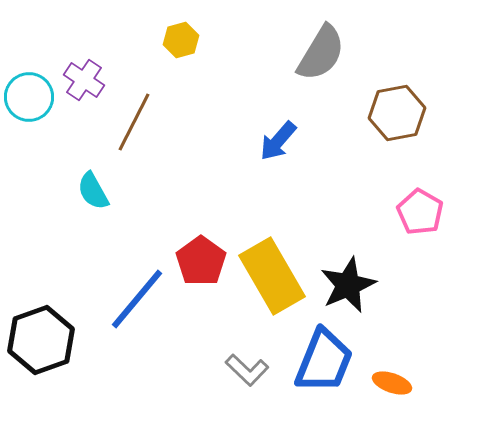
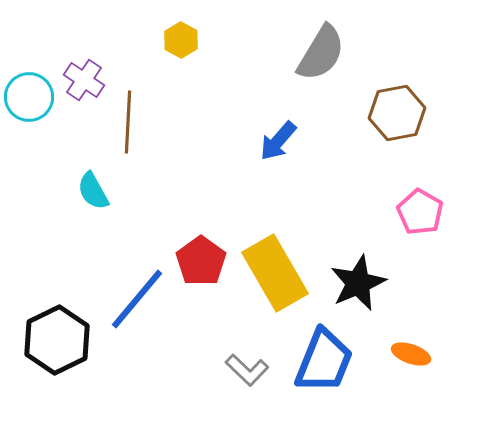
yellow hexagon: rotated 16 degrees counterclockwise
brown line: moved 6 px left; rotated 24 degrees counterclockwise
yellow rectangle: moved 3 px right, 3 px up
black star: moved 10 px right, 2 px up
black hexagon: moved 16 px right; rotated 6 degrees counterclockwise
orange ellipse: moved 19 px right, 29 px up
